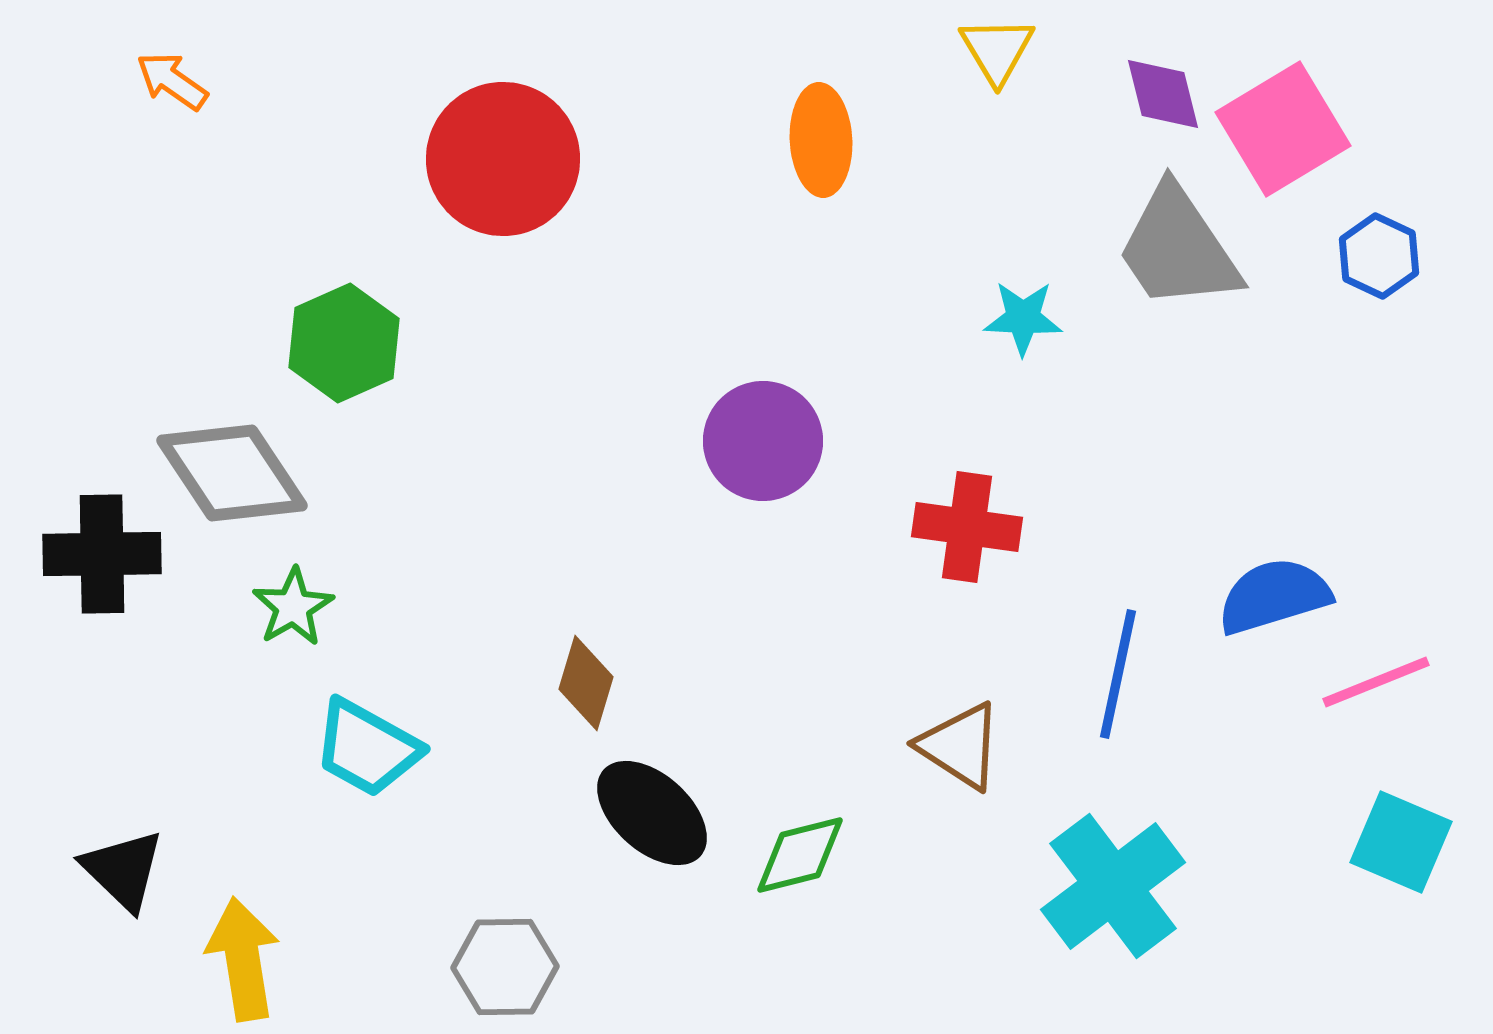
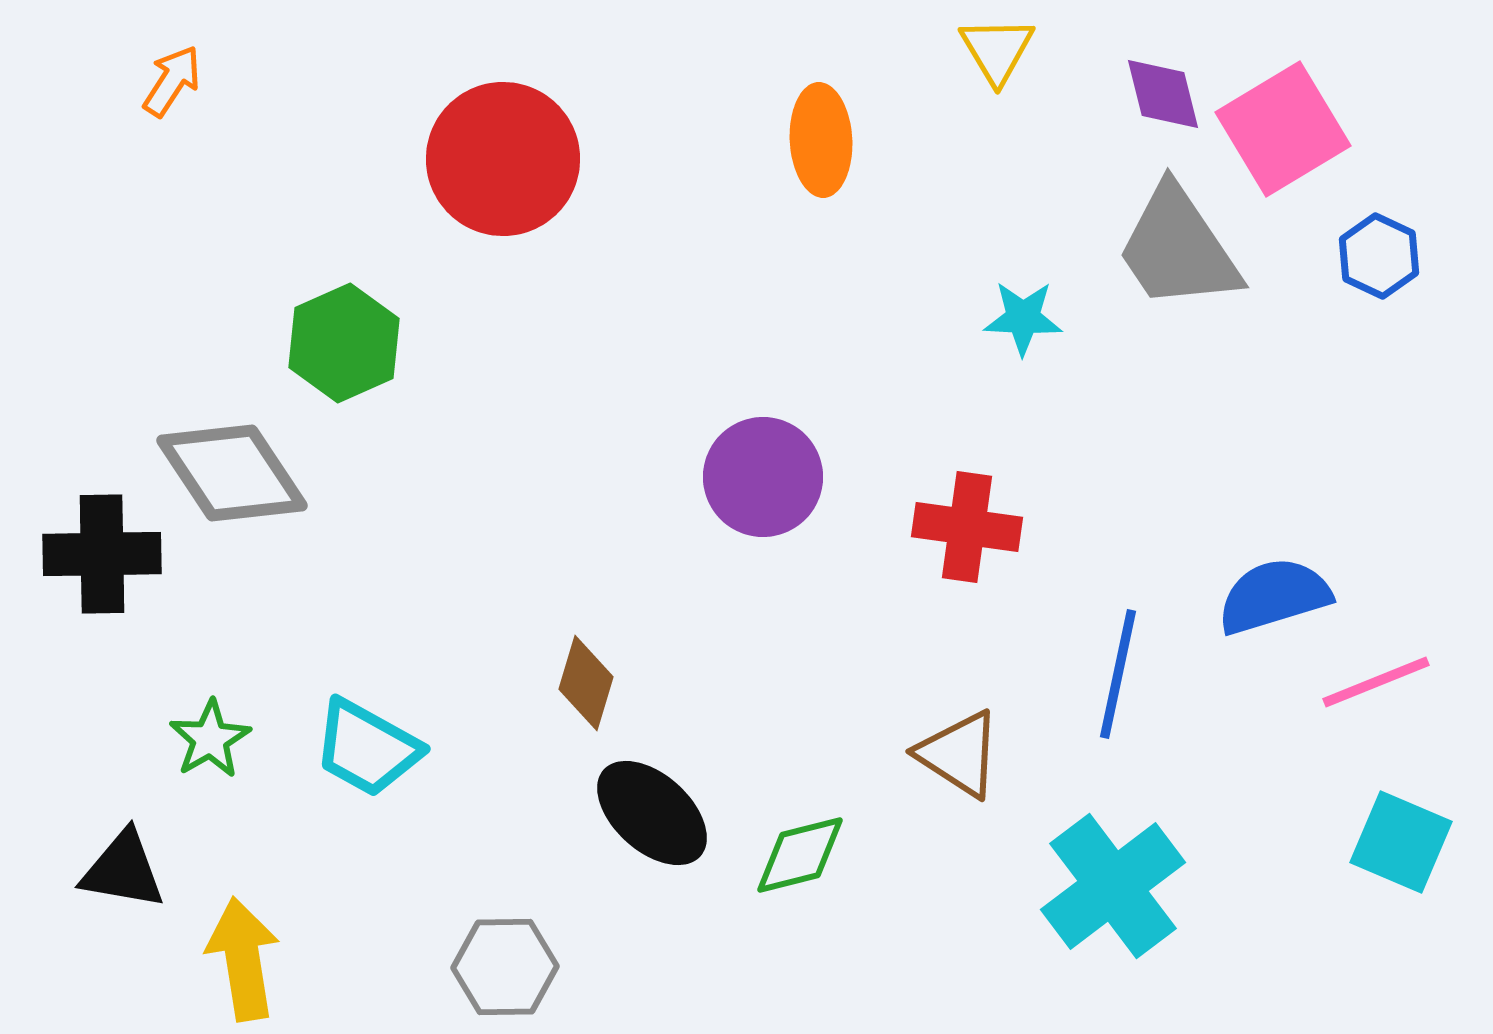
orange arrow: rotated 88 degrees clockwise
purple circle: moved 36 px down
green star: moved 83 px left, 132 px down
brown triangle: moved 1 px left, 8 px down
black triangle: rotated 34 degrees counterclockwise
